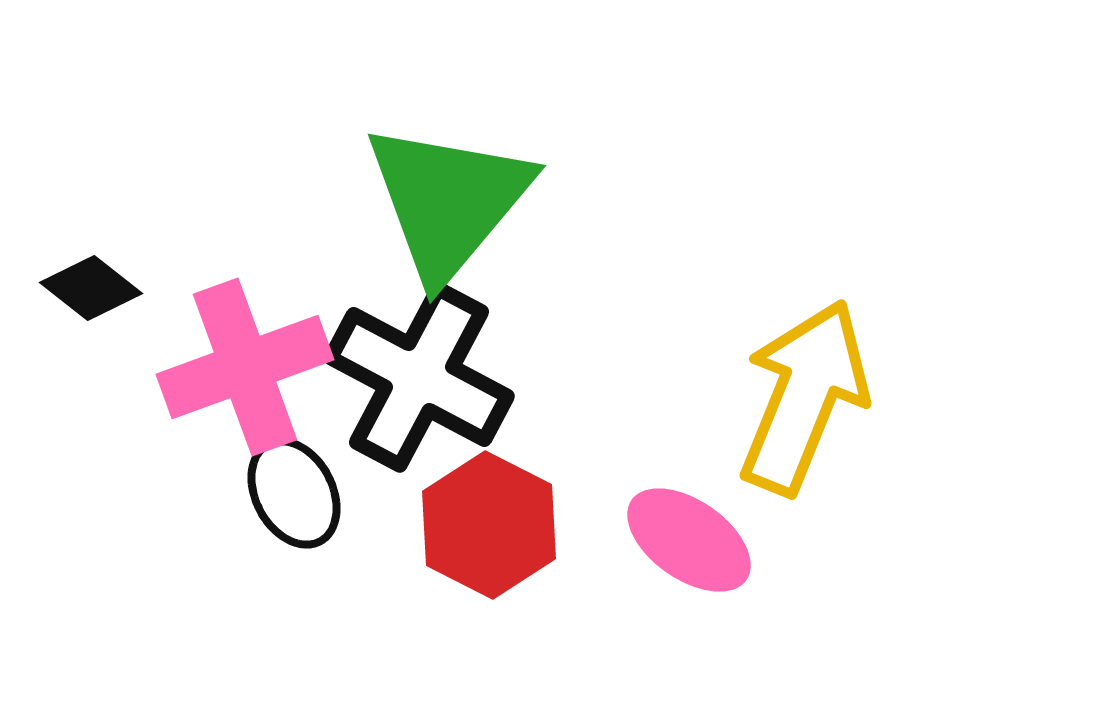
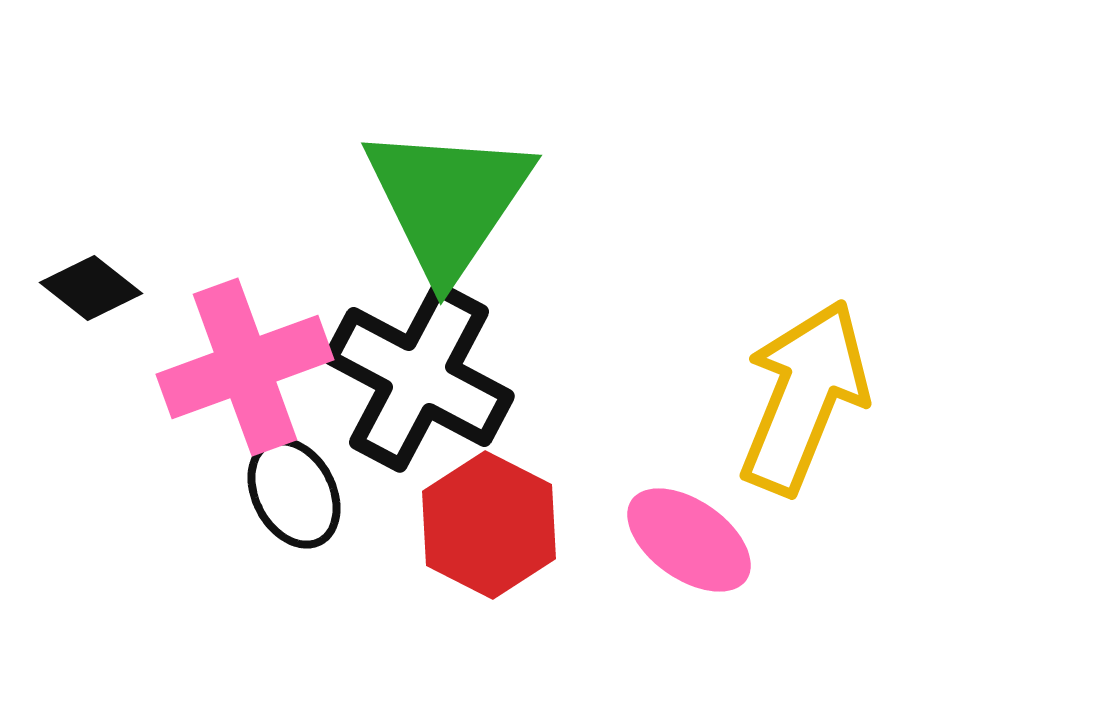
green triangle: rotated 6 degrees counterclockwise
